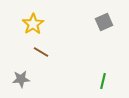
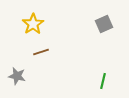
gray square: moved 2 px down
brown line: rotated 49 degrees counterclockwise
gray star: moved 4 px left, 3 px up; rotated 18 degrees clockwise
